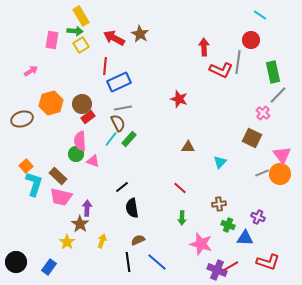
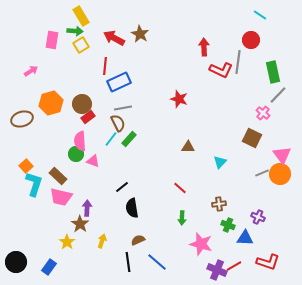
red line at (231, 266): moved 3 px right
